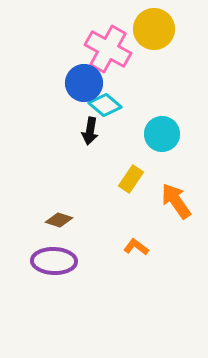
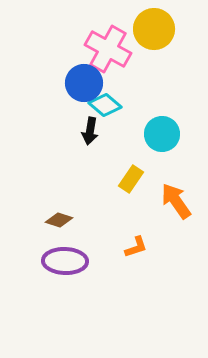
orange L-shape: rotated 125 degrees clockwise
purple ellipse: moved 11 px right
